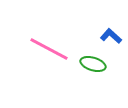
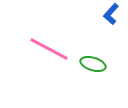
blue L-shape: moved 22 px up; rotated 90 degrees counterclockwise
